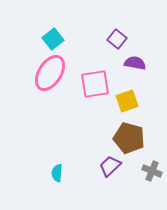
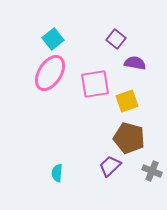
purple square: moved 1 px left
